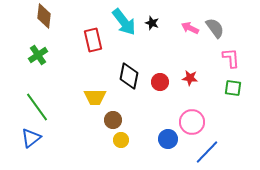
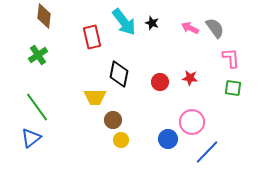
red rectangle: moved 1 px left, 3 px up
black diamond: moved 10 px left, 2 px up
